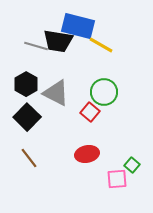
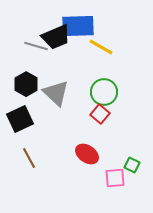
blue rectangle: rotated 16 degrees counterclockwise
black trapezoid: moved 2 px left, 4 px up; rotated 32 degrees counterclockwise
yellow line: moved 2 px down
gray triangle: rotated 16 degrees clockwise
red square: moved 10 px right, 2 px down
black square: moved 7 px left, 2 px down; rotated 20 degrees clockwise
red ellipse: rotated 45 degrees clockwise
brown line: rotated 10 degrees clockwise
green square: rotated 14 degrees counterclockwise
pink square: moved 2 px left, 1 px up
